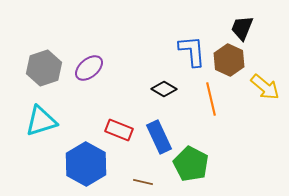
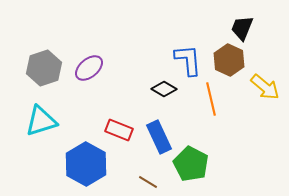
blue L-shape: moved 4 px left, 9 px down
brown line: moved 5 px right; rotated 18 degrees clockwise
